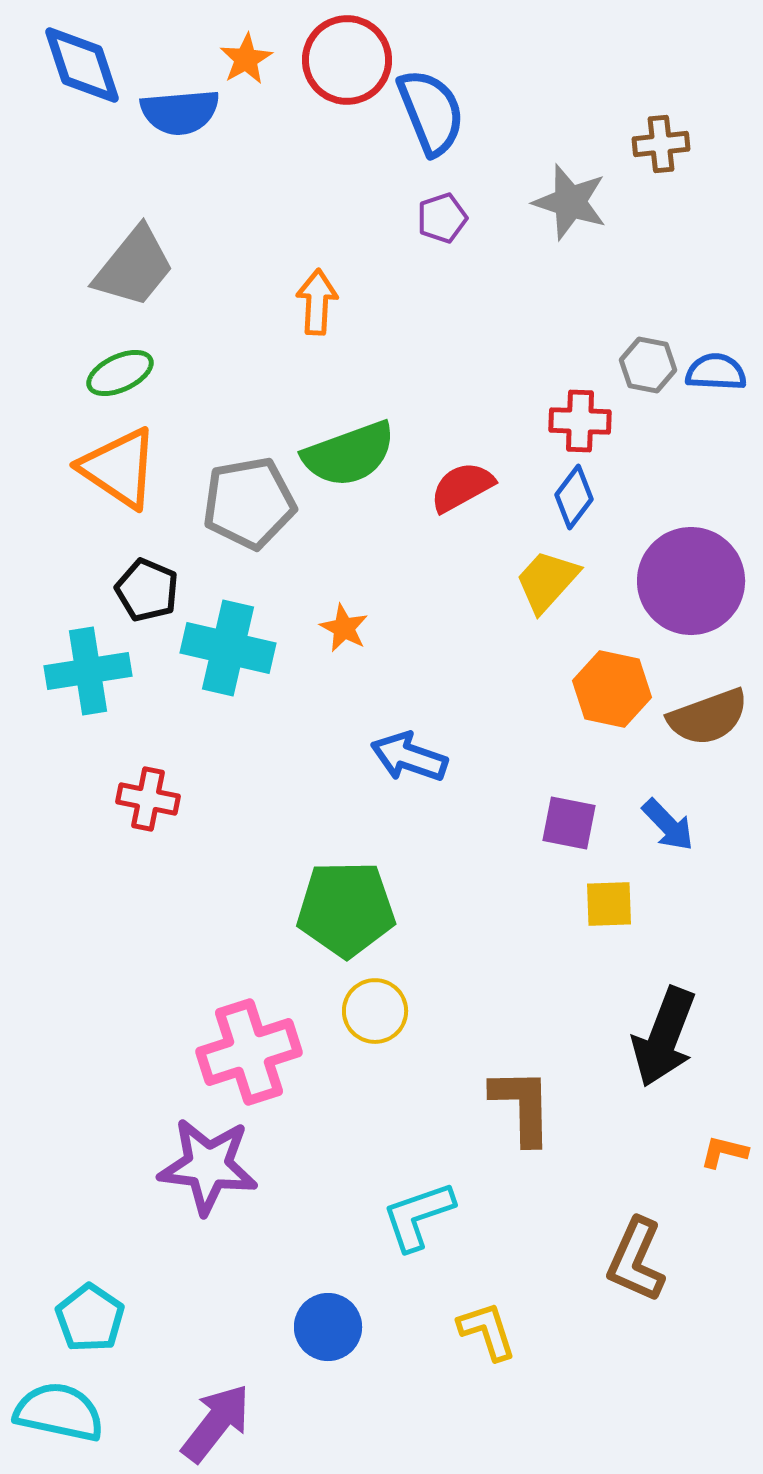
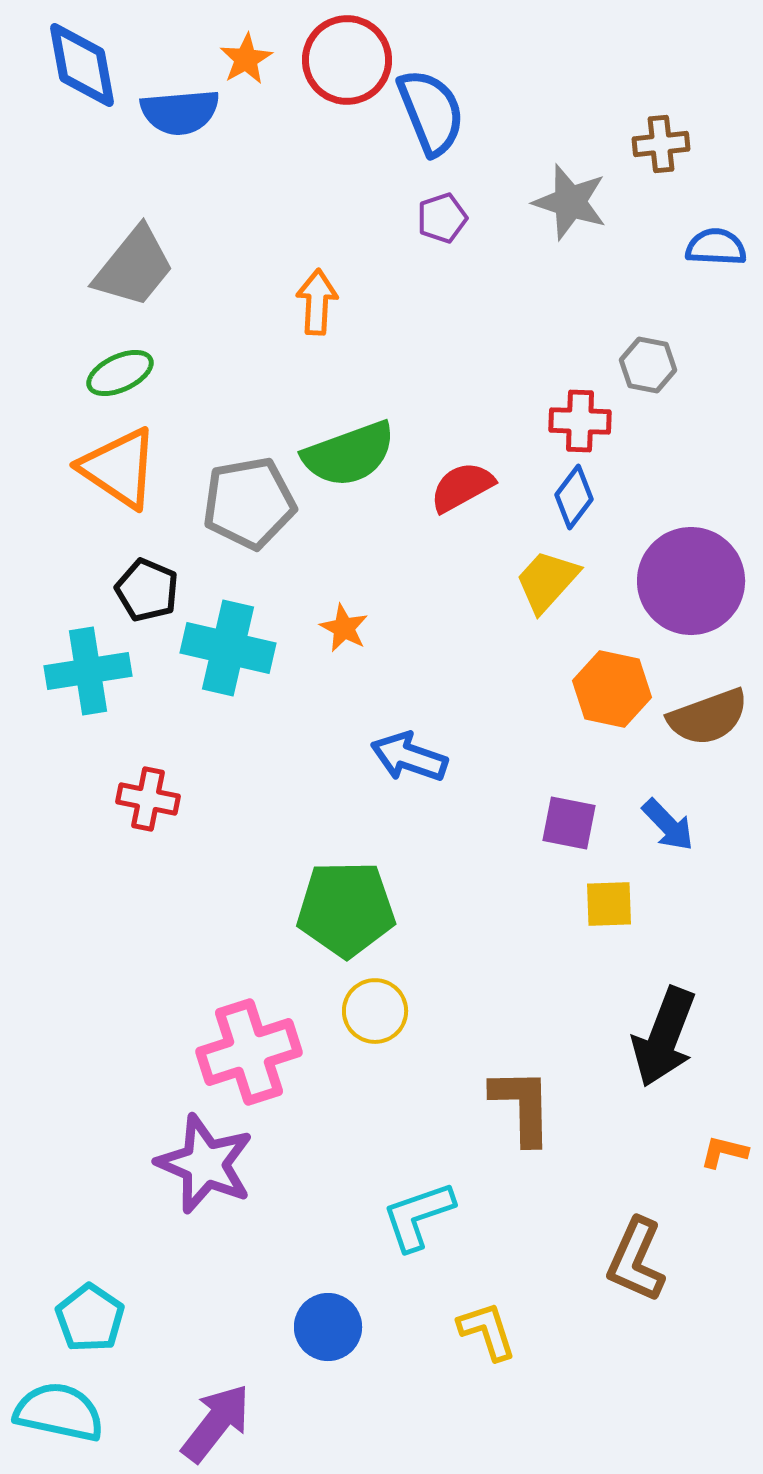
blue diamond at (82, 65): rotated 8 degrees clockwise
blue semicircle at (716, 372): moved 125 px up
purple star at (208, 1166): moved 3 px left, 2 px up; rotated 16 degrees clockwise
